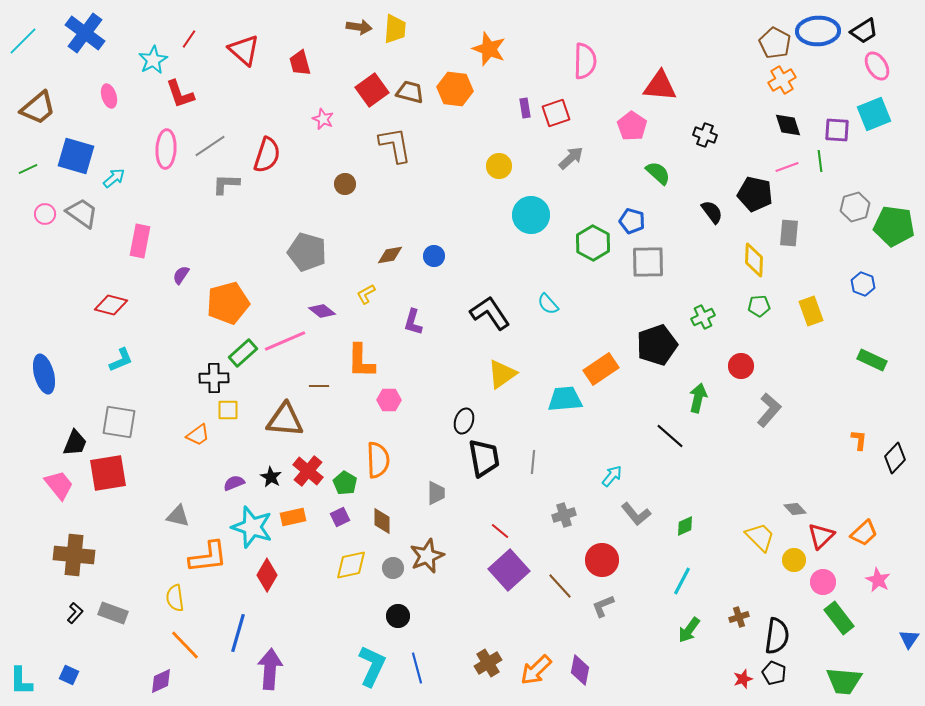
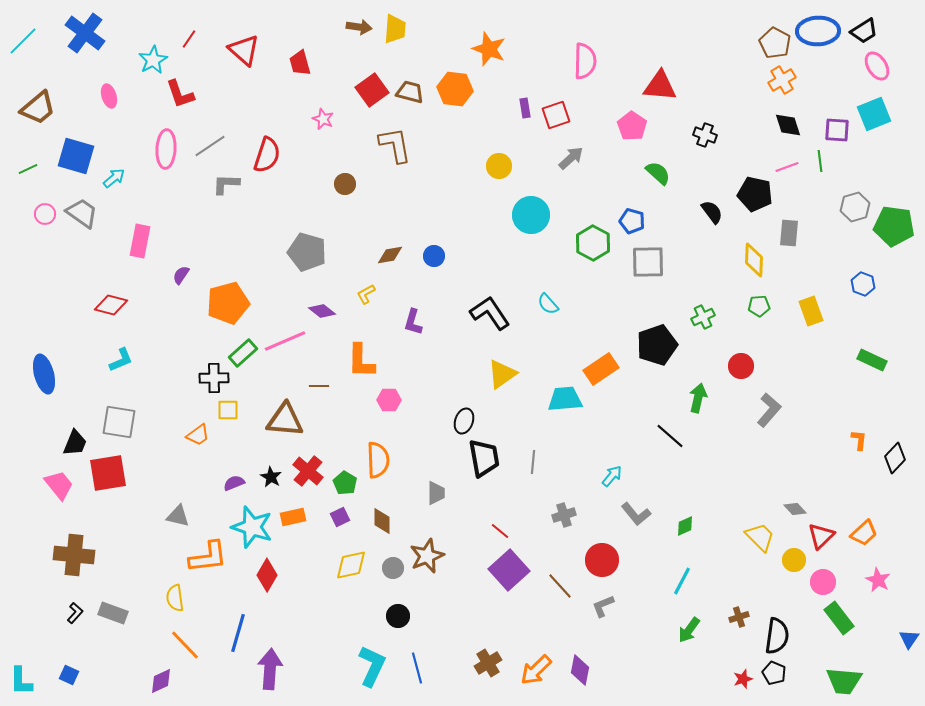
red square at (556, 113): moved 2 px down
